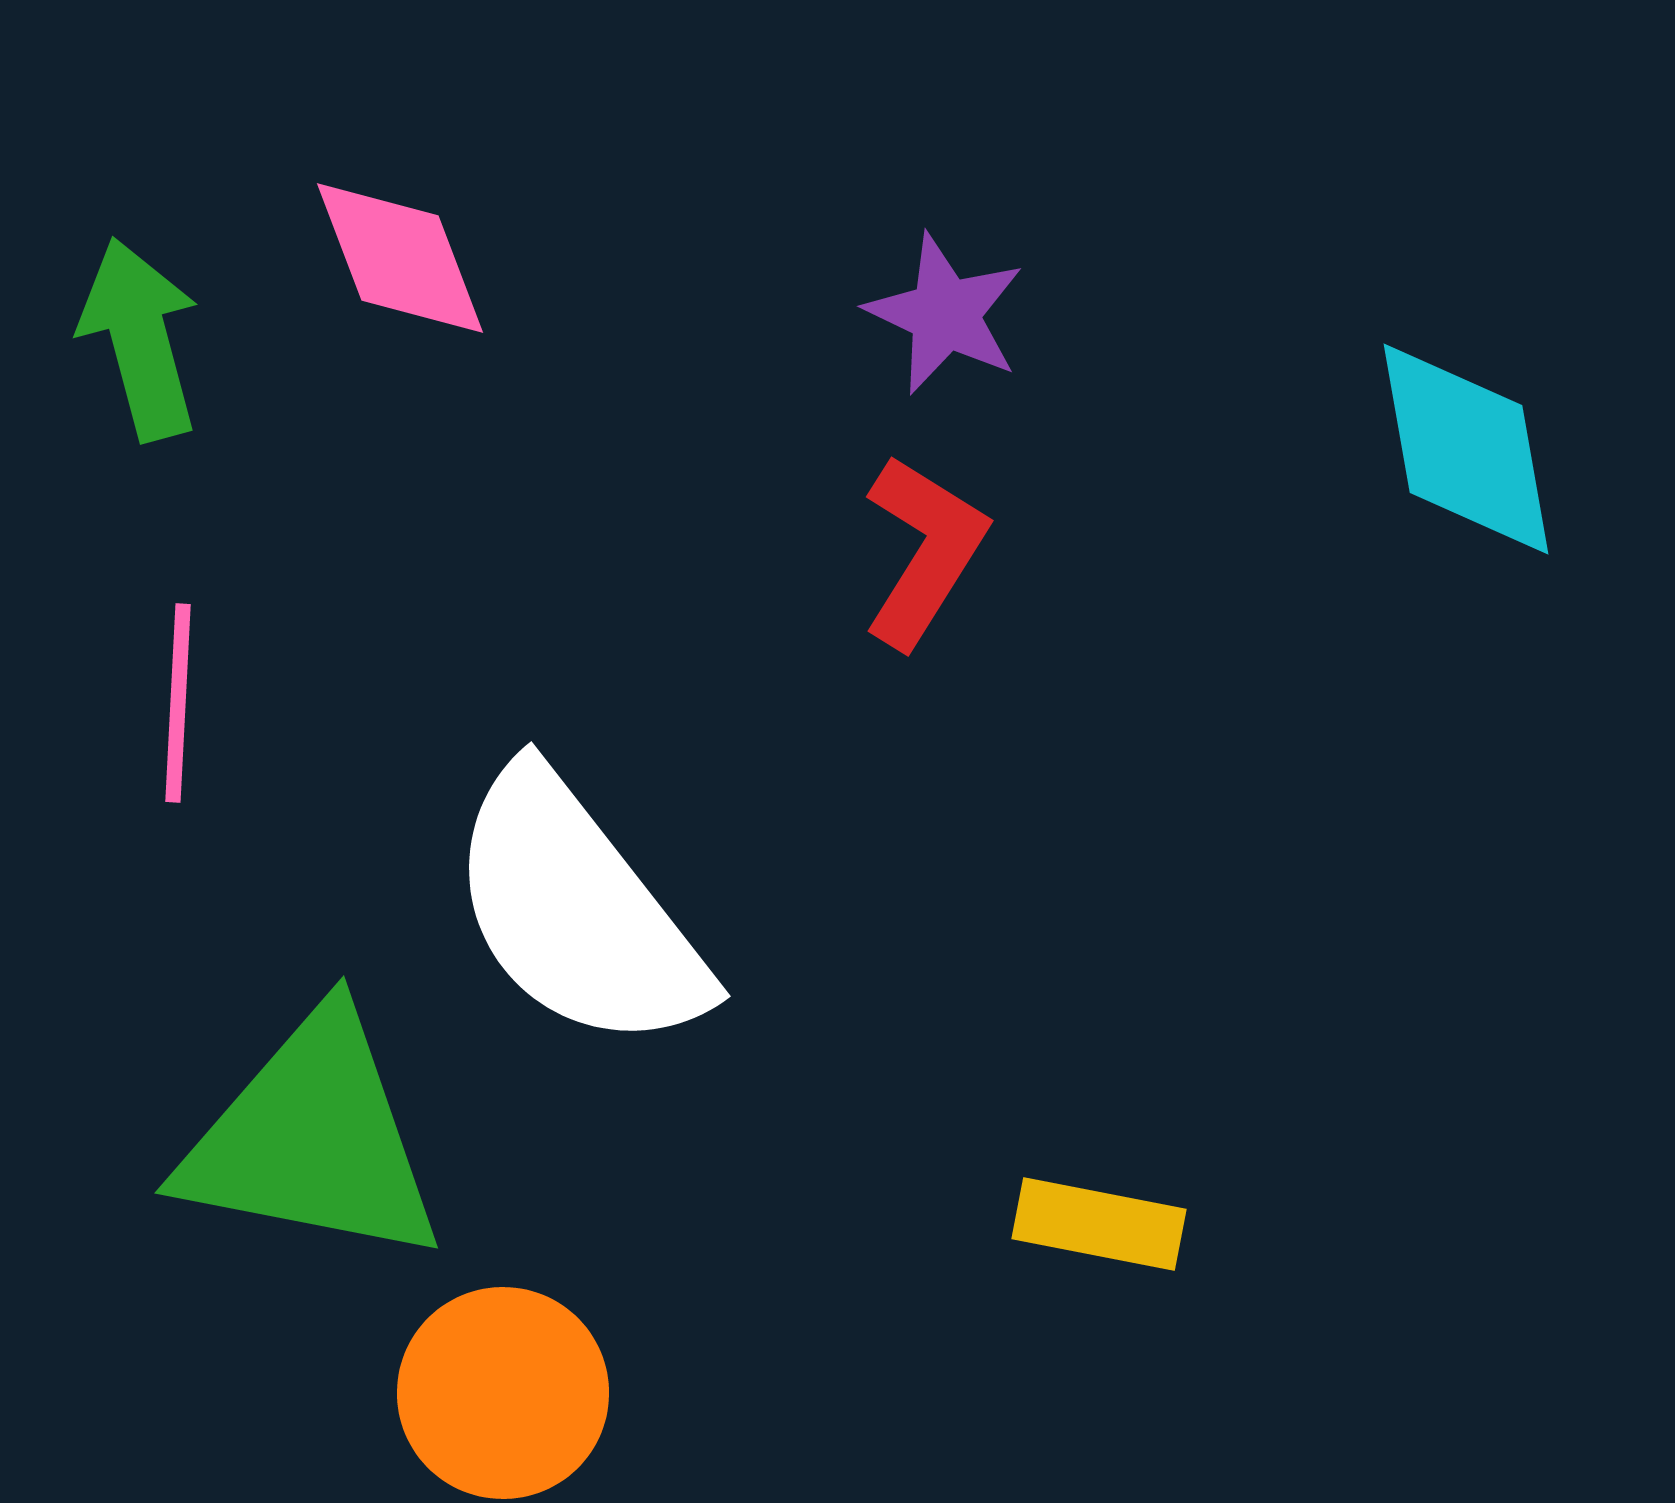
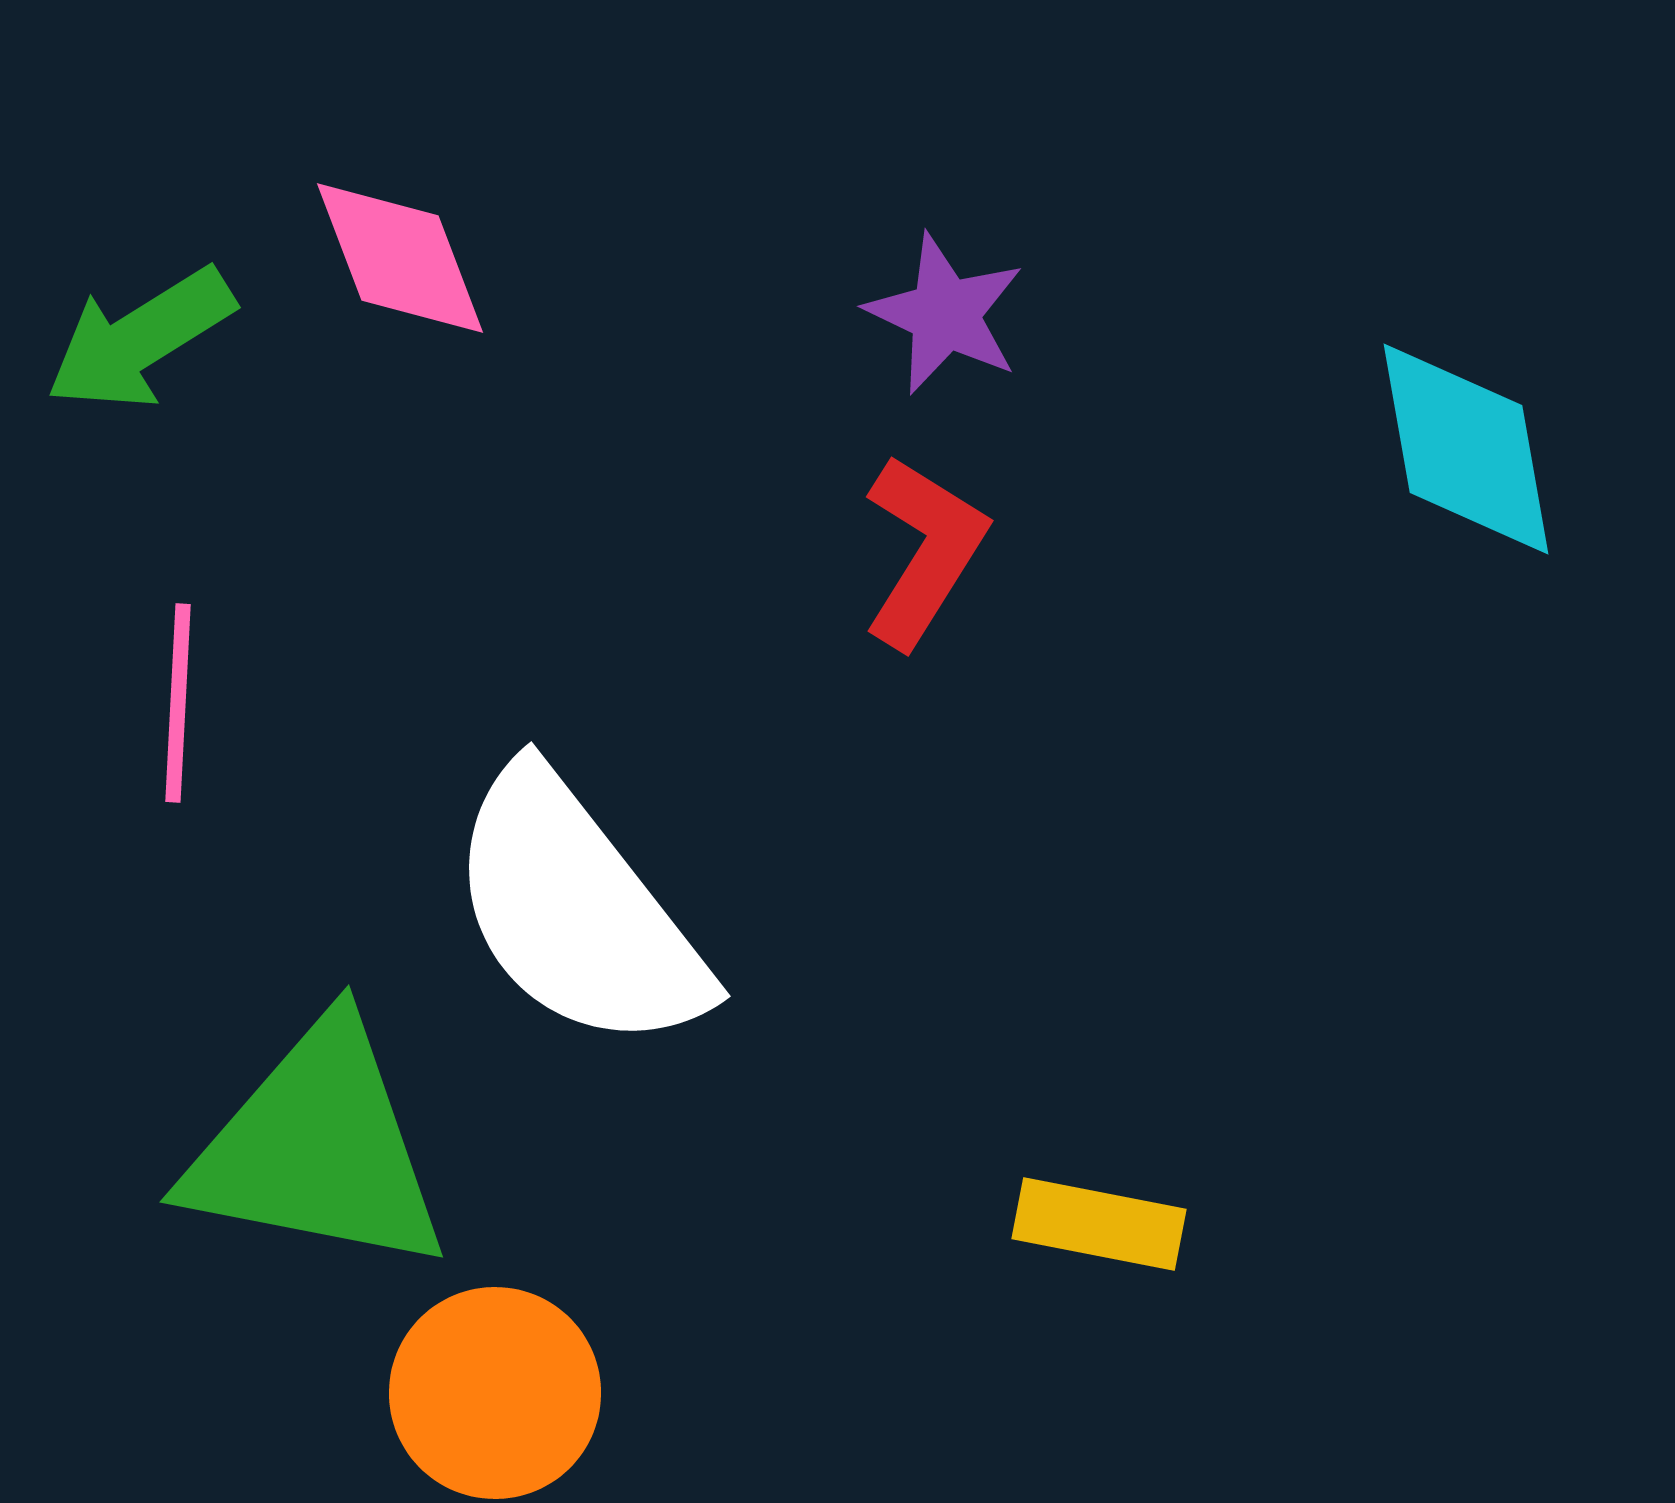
green arrow: rotated 107 degrees counterclockwise
green triangle: moved 5 px right, 9 px down
orange circle: moved 8 px left
